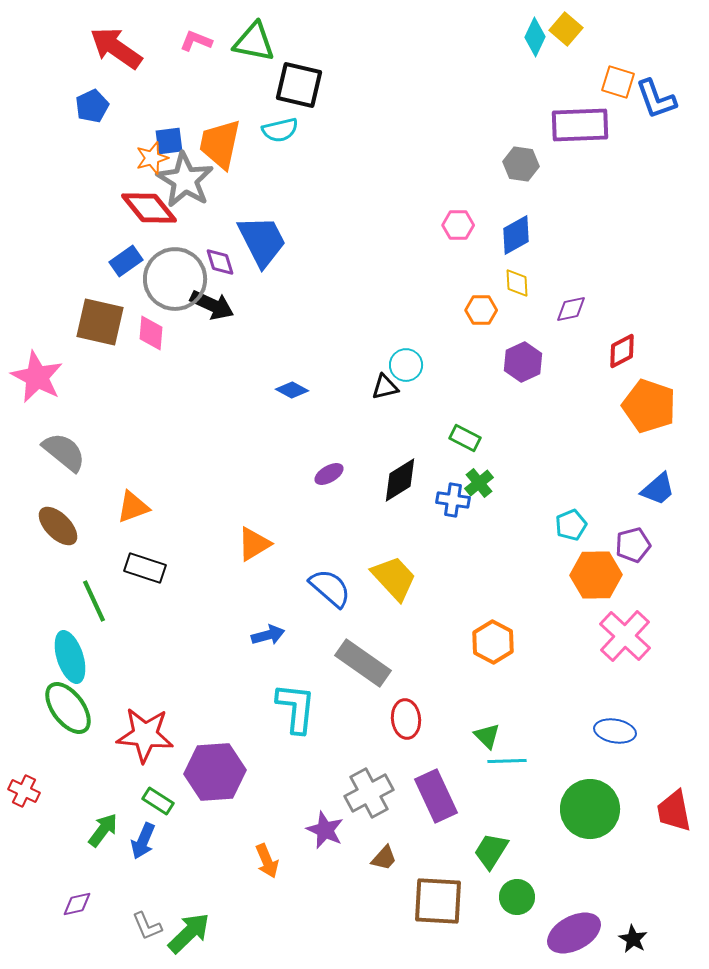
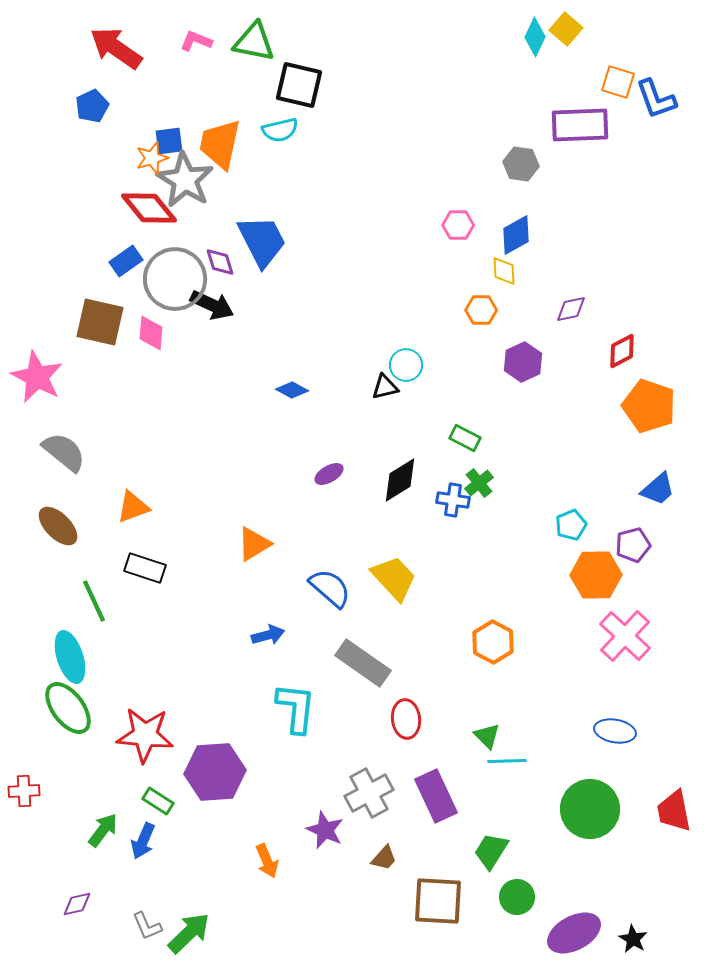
yellow diamond at (517, 283): moved 13 px left, 12 px up
red cross at (24, 791): rotated 28 degrees counterclockwise
